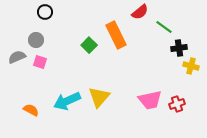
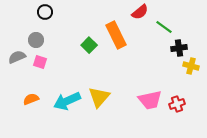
orange semicircle: moved 11 px up; rotated 49 degrees counterclockwise
